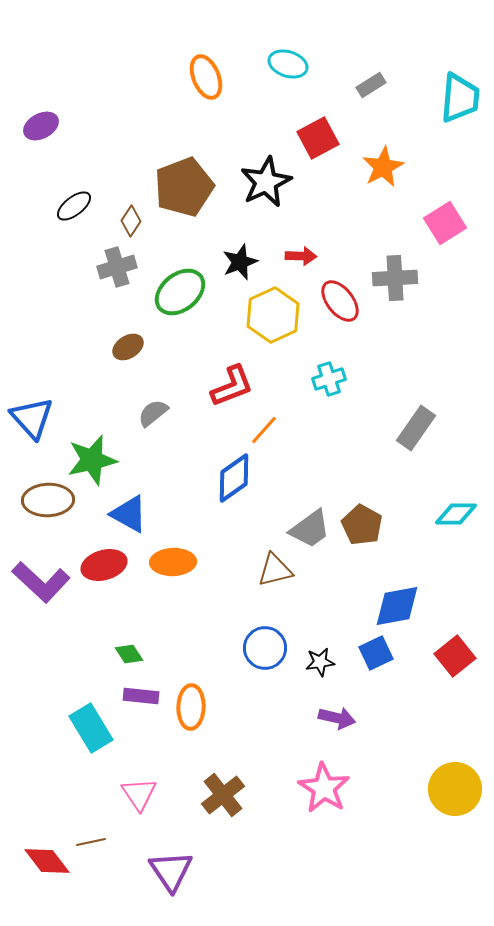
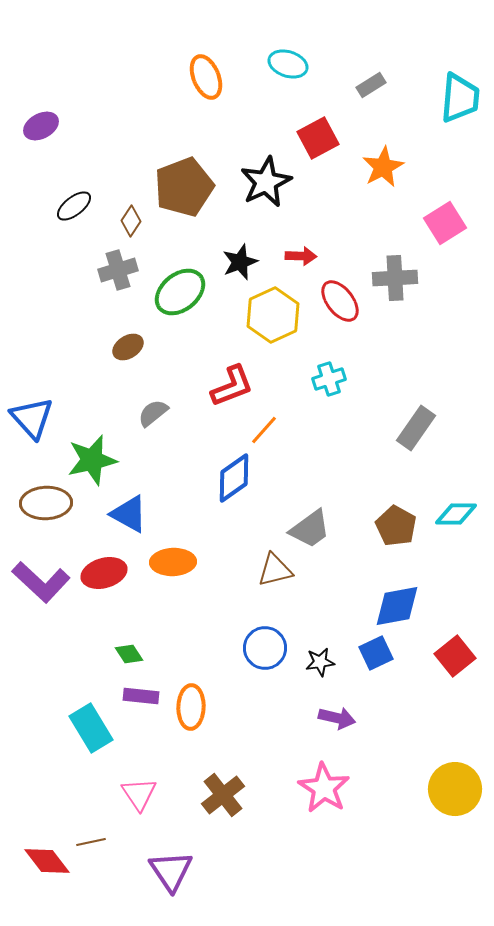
gray cross at (117, 267): moved 1 px right, 3 px down
brown ellipse at (48, 500): moved 2 px left, 3 px down
brown pentagon at (362, 525): moved 34 px right, 1 px down
red ellipse at (104, 565): moved 8 px down
